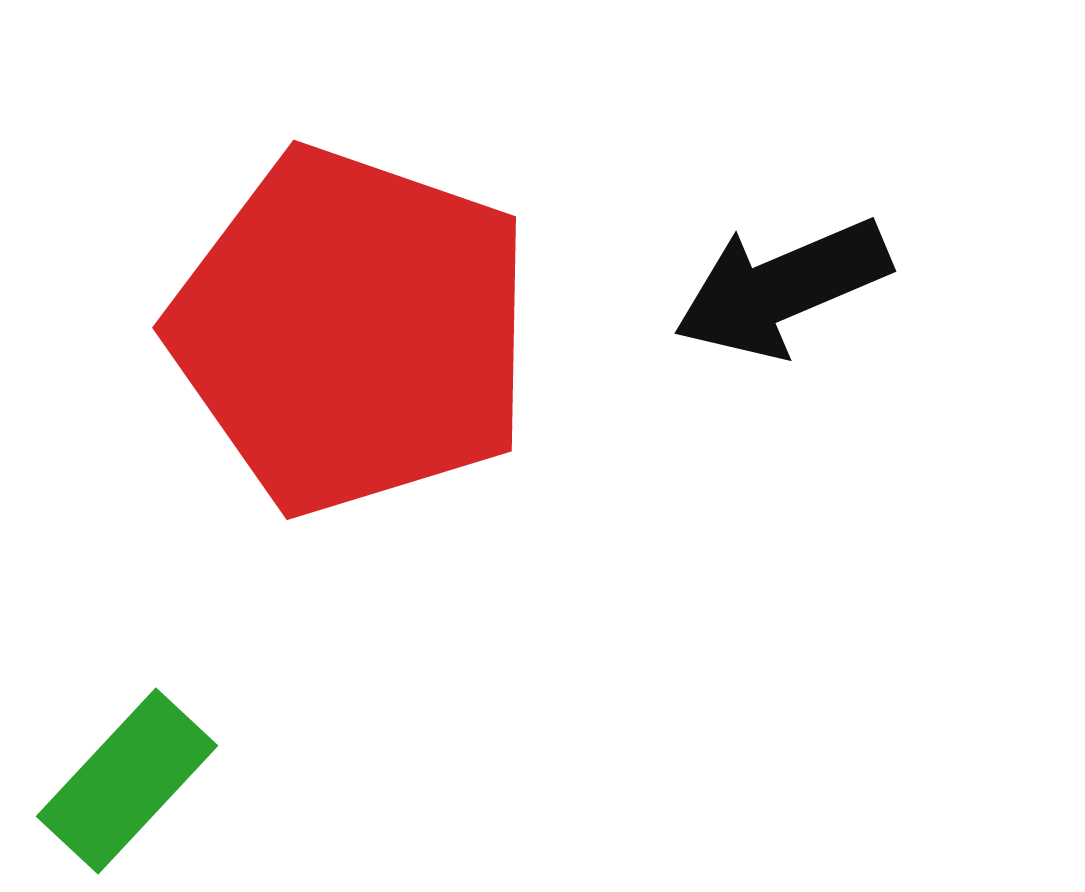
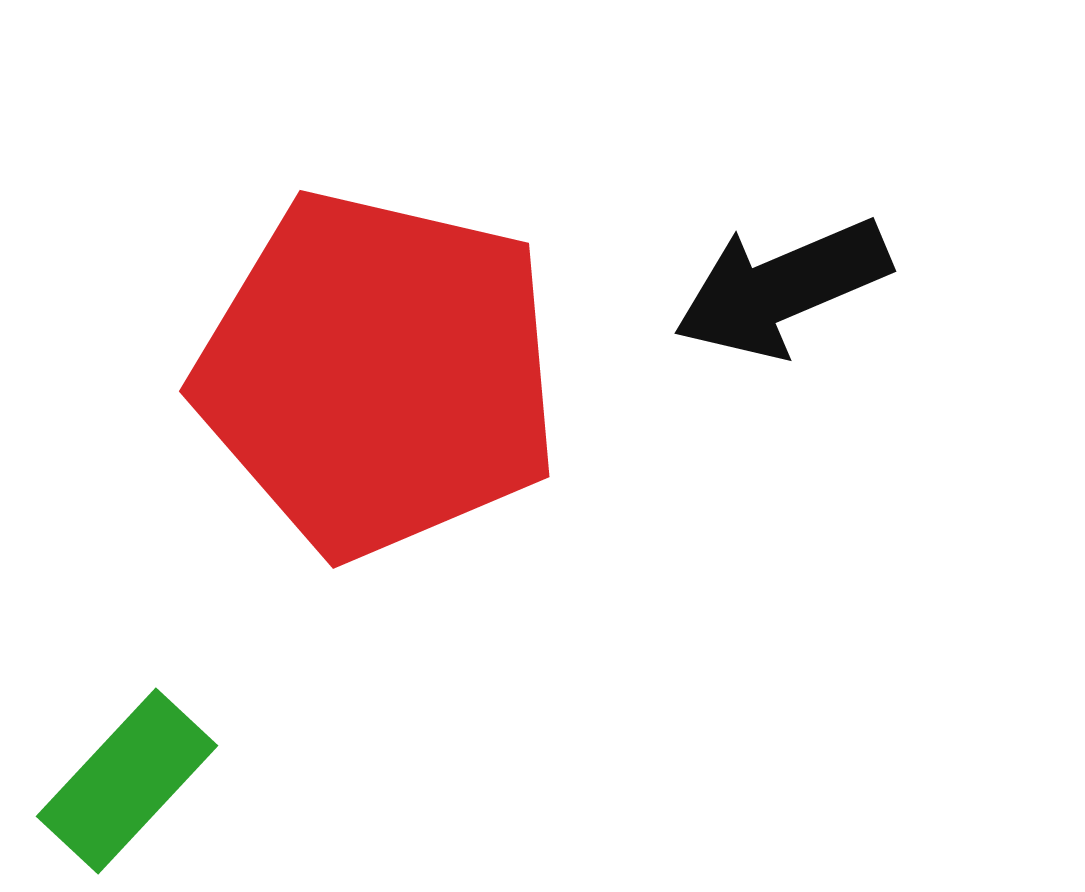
red pentagon: moved 26 px right, 43 px down; rotated 6 degrees counterclockwise
